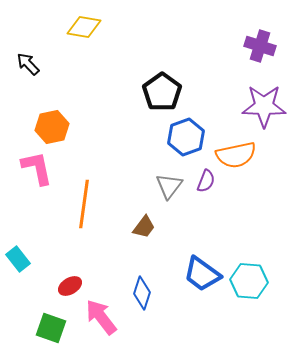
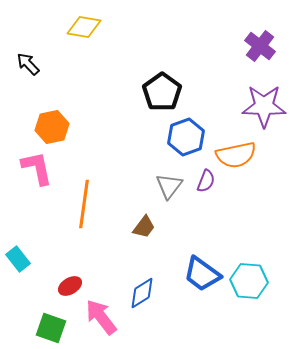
purple cross: rotated 20 degrees clockwise
blue diamond: rotated 40 degrees clockwise
